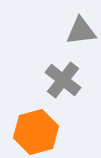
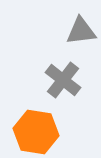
orange hexagon: rotated 24 degrees clockwise
